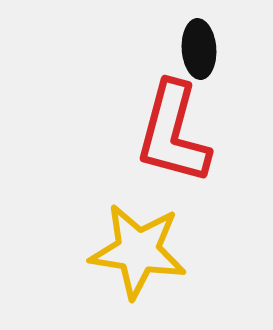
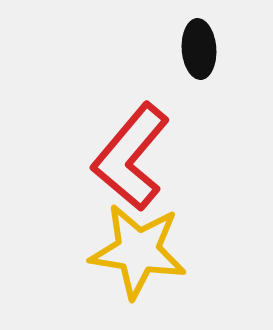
red L-shape: moved 42 px left, 24 px down; rotated 25 degrees clockwise
